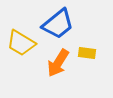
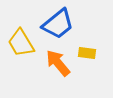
yellow trapezoid: rotated 28 degrees clockwise
orange arrow: rotated 108 degrees clockwise
